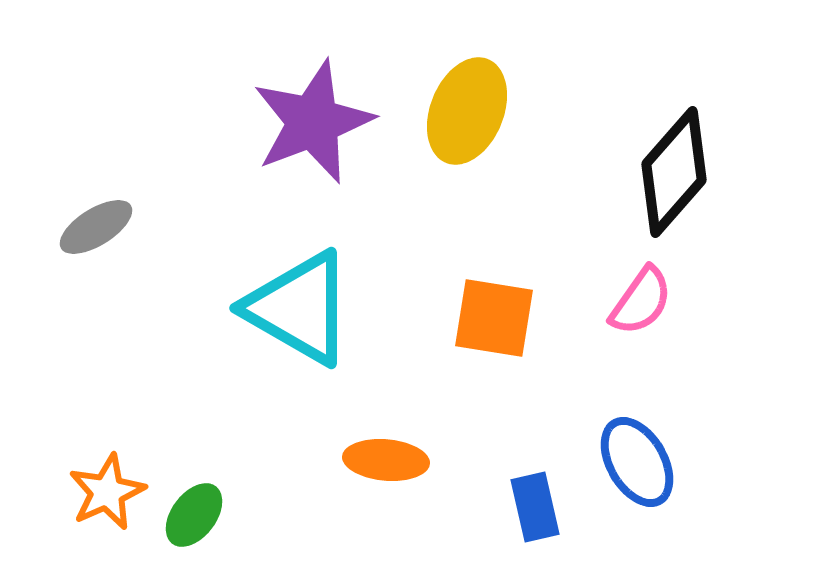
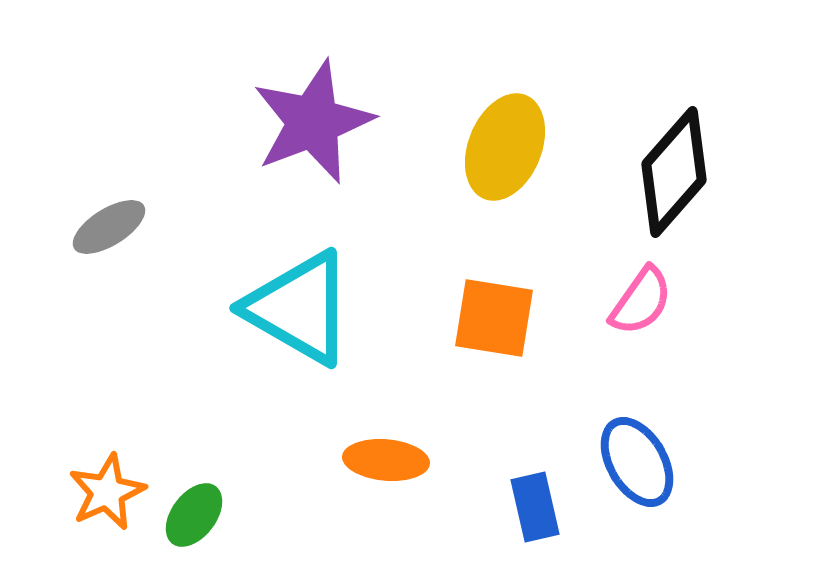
yellow ellipse: moved 38 px right, 36 px down
gray ellipse: moved 13 px right
